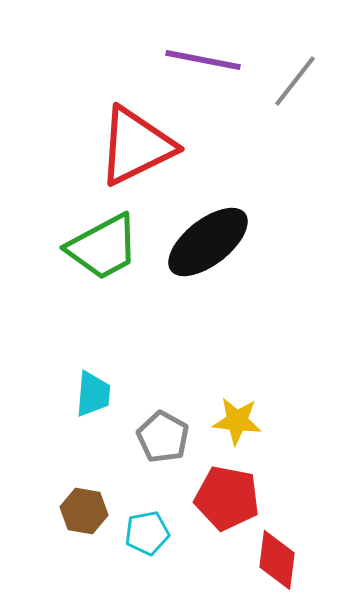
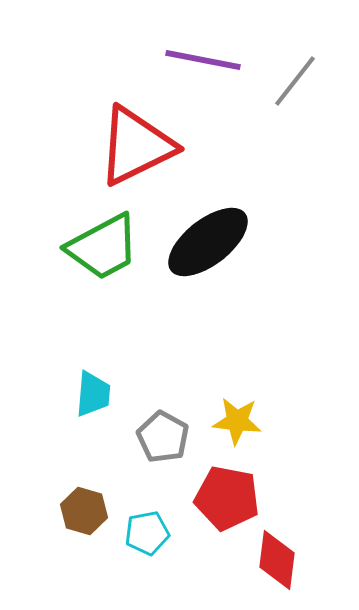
brown hexagon: rotated 6 degrees clockwise
